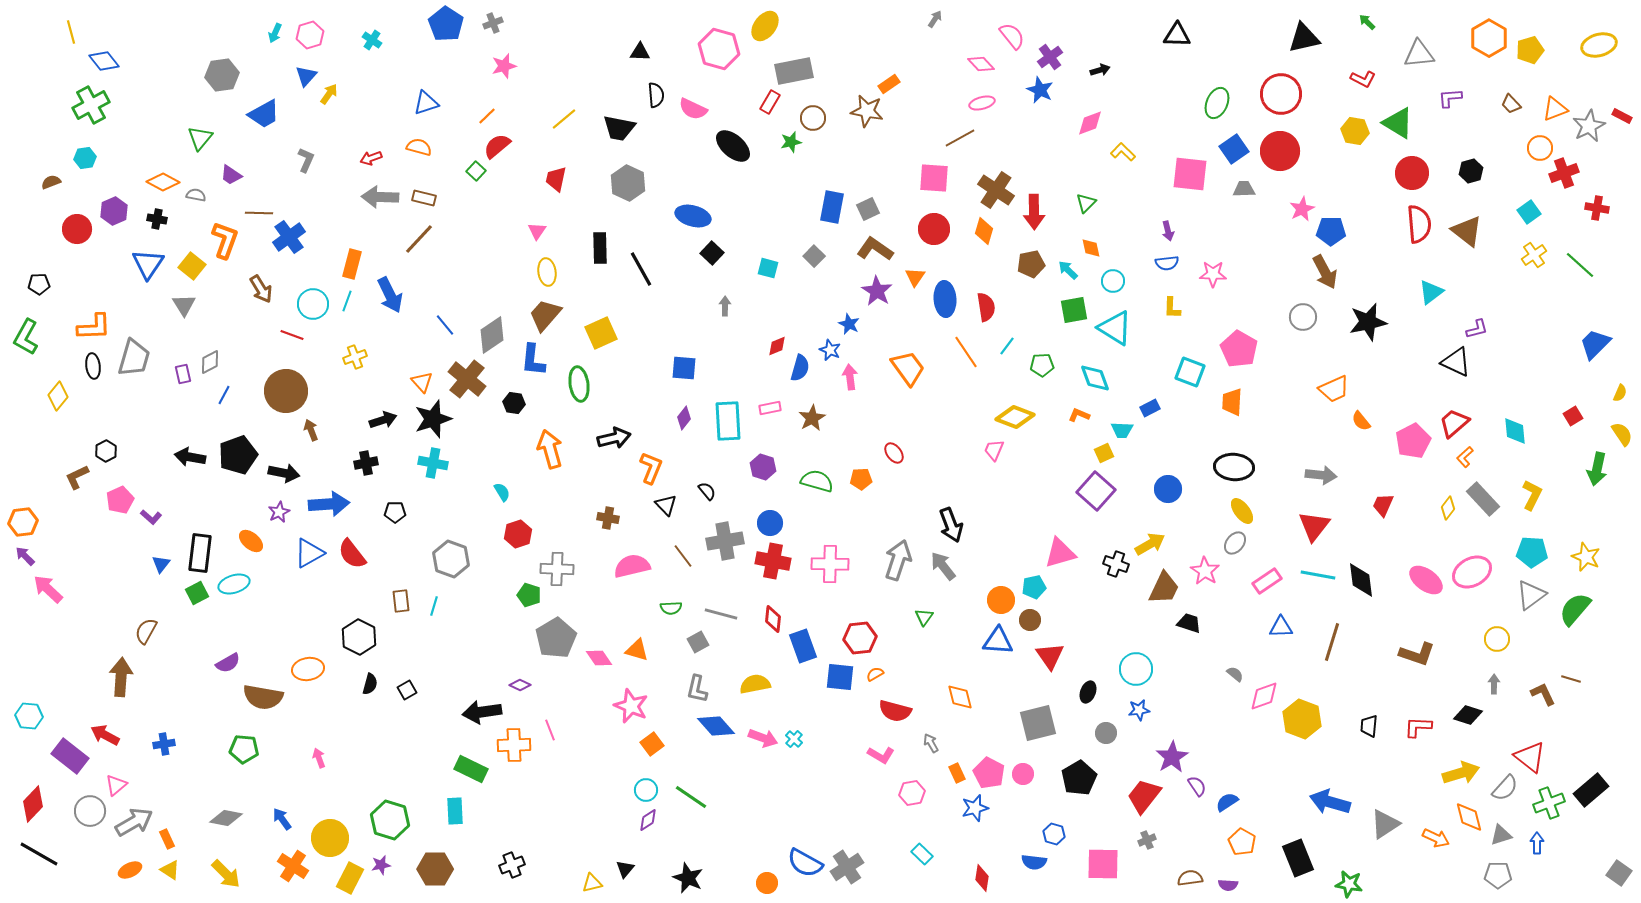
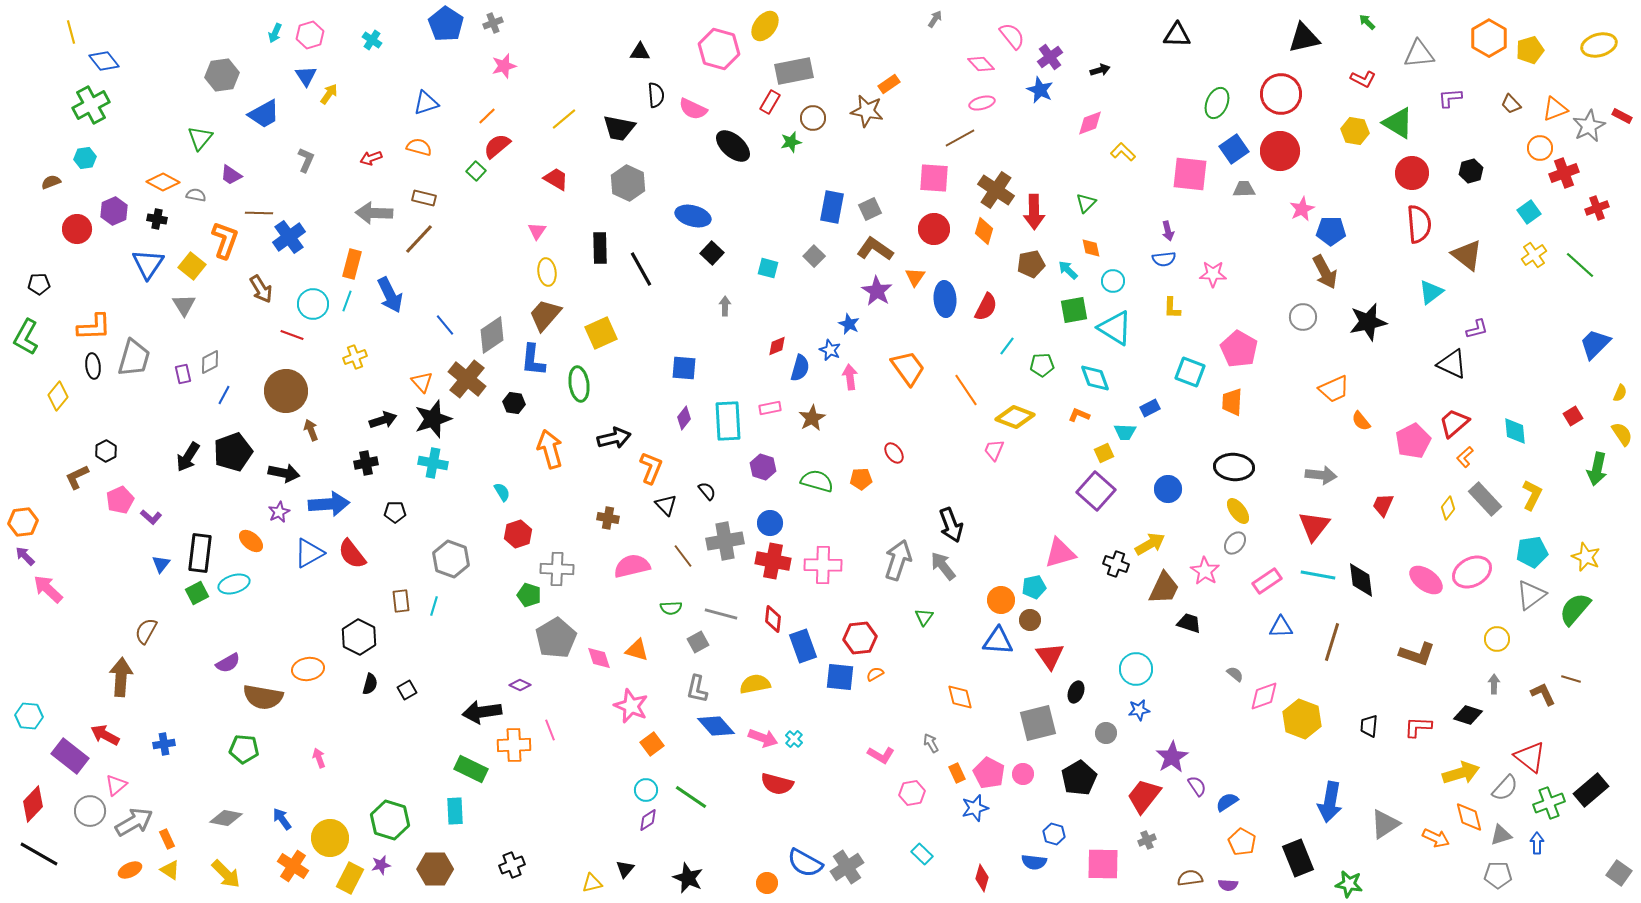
blue triangle at (306, 76): rotated 15 degrees counterclockwise
red trapezoid at (556, 179): rotated 108 degrees clockwise
gray arrow at (380, 197): moved 6 px left, 16 px down
red cross at (1597, 208): rotated 30 degrees counterclockwise
gray square at (868, 209): moved 2 px right
brown triangle at (1467, 231): moved 24 px down
blue semicircle at (1167, 263): moved 3 px left, 4 px up
red semicircle at (986, 307): rotated 36 degrees clockwise
orange line at (966, 352): moved 38 px down
black triangle at (1456, 362): moved 4 px left, 2 px down
cyan trapezoid at (1122, 430): moved 3 px right, 2 px down
black pentagon at (238, 455): moved 5 px left, 3 px up
black arrow at (190, 457): moved 2 px left; rotated 68 degrees counterclockwise
gray rectangle at (1483, 499): moved 2 px right
yellow ellipse at (1242, 511): moved 4 px left
cyan pentagon at (1532, 552): rotated 12 degrees counterclockwise
pink cross at (830, 564): moved 7 px left, 1 px down
pink diamond at (599, 658): rotated 16 degrees clockwise
black ellipse at (1088, 692): moved 12 px left
red semicircle at (895, 711): moved 118 px left, 73 px down
blue arrow at (1330, 802): rotated 96 degrees counterclockwise
red diamond at (982, 878): rotated 8 degrees clockwise
